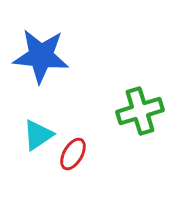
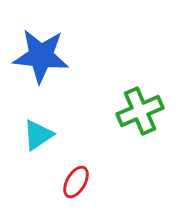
green cross: rotated 6 degrees counterclockwise
red ellipse: moved 3 px right, 28 px down
